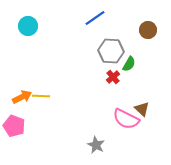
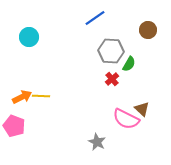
cyan circle: moved 1 px right, 11 px down
red cross: moved 1 px left, 2 px down
gray star: moved 1 px right, 3 px up
